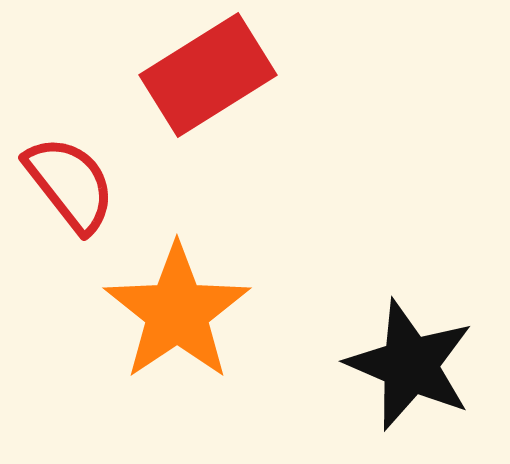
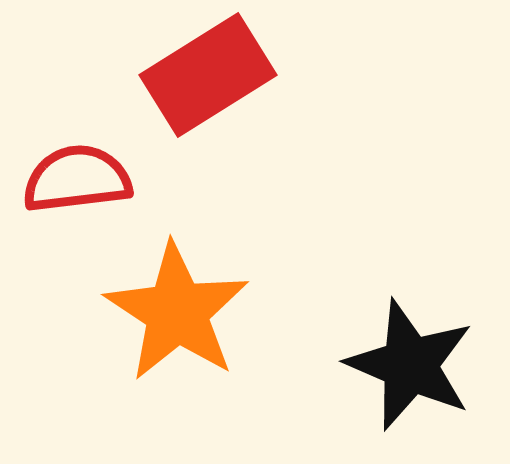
red semicircle: moved 7 px right, 5 px up; rotated 59 degrees counterclockwise
orange star: rotated 5 degrees counterclockwise
